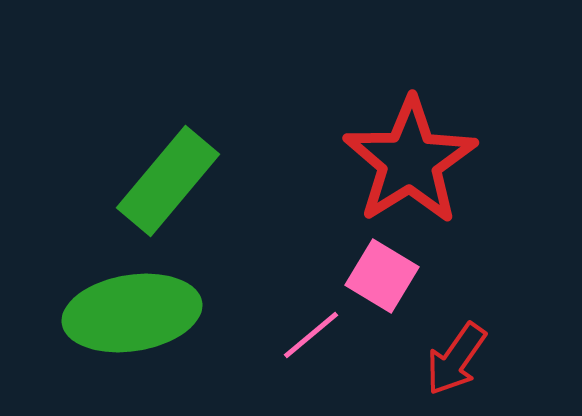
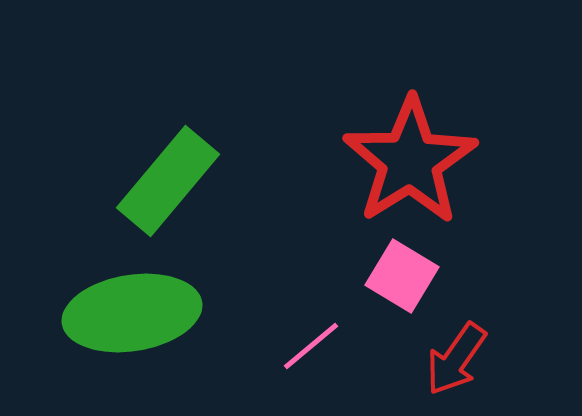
pink square: moved 20 px right
pink line: moved 11 px down
